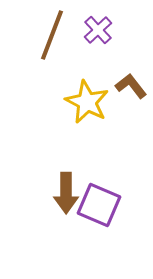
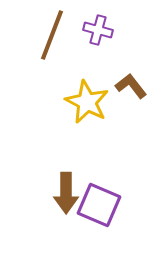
purple cross: rotated 32 degrees counterclockwise
